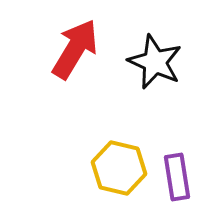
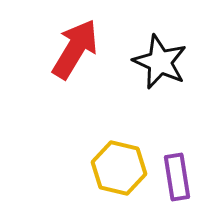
black star: moved 5 px right
